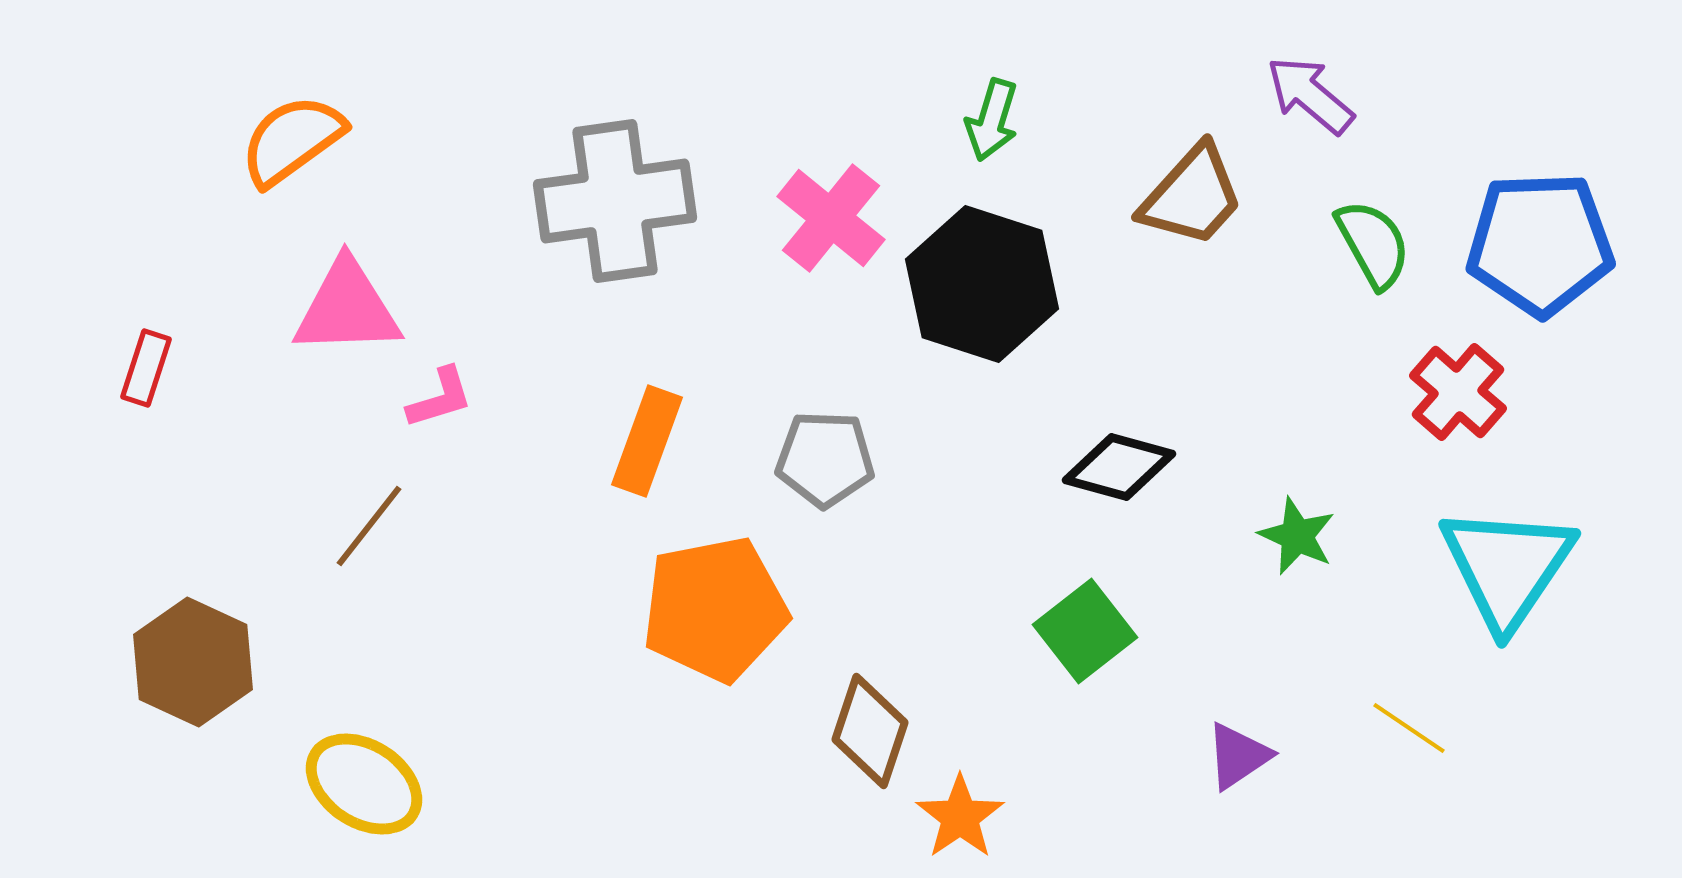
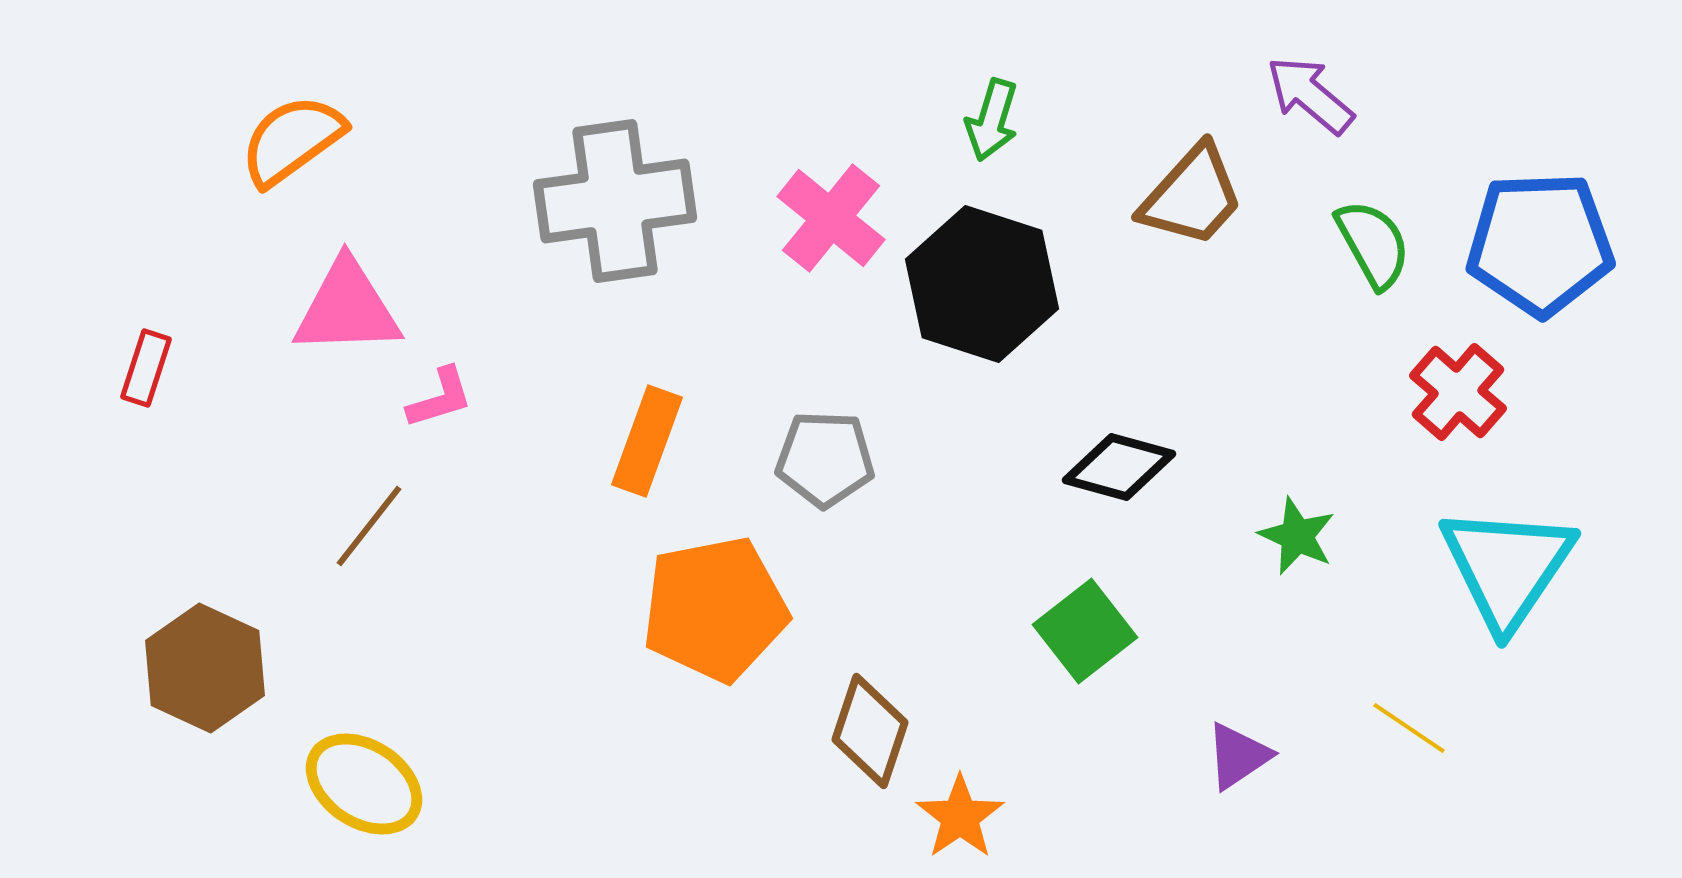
brown hexagon: moved 12 px right, 6 px down
